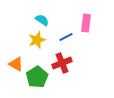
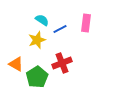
blue line: moved 6 px left, 8 px up
